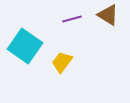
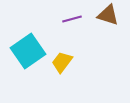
brown triangle: rotated 15 degrees counterclockwise
cyan square: moved 3 px right, 5 px down; rotated 20 degrees clockwise
